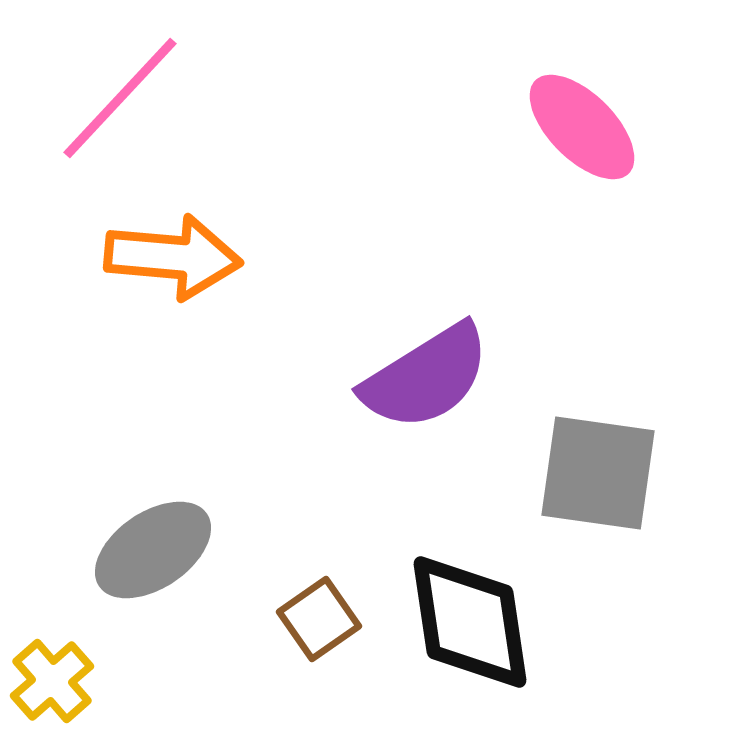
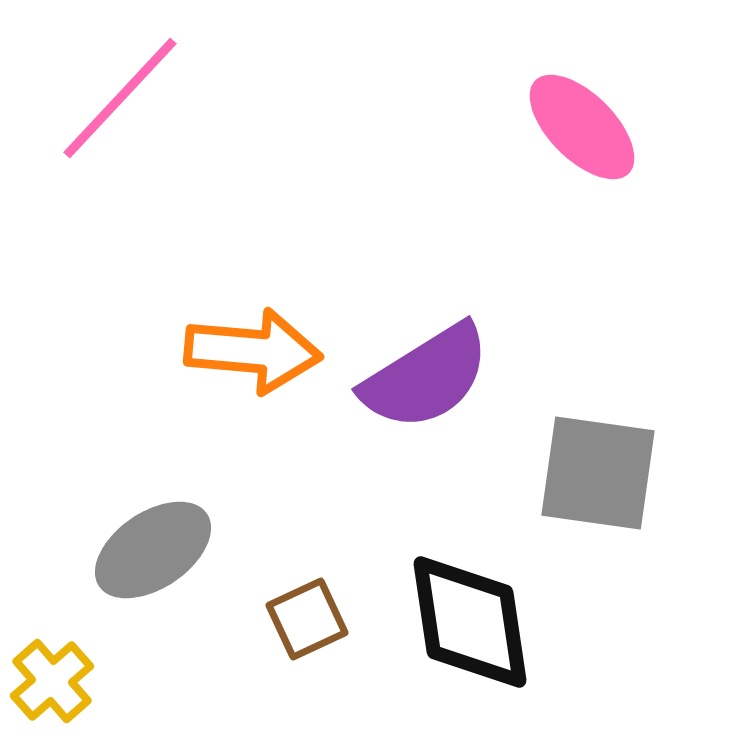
orange arrow: moved 80 px right, 94 px down
brown square: moved 12 px left; rotated 10 degrees clockwise
